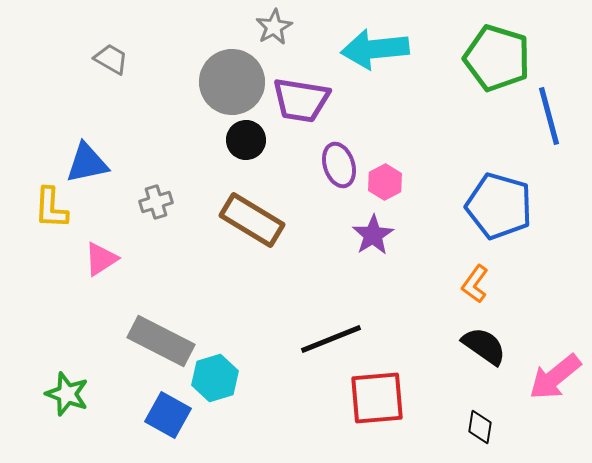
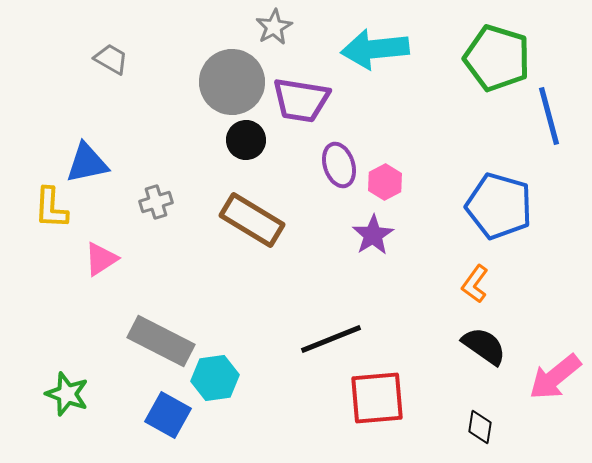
cyan hexagon: rotated 9 degrees clockwise
